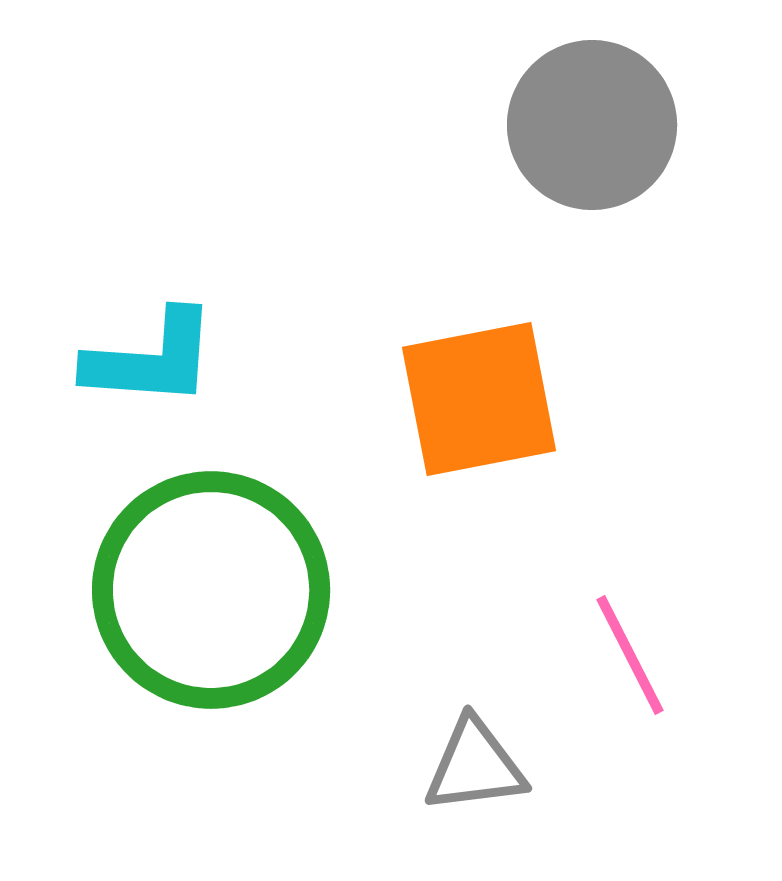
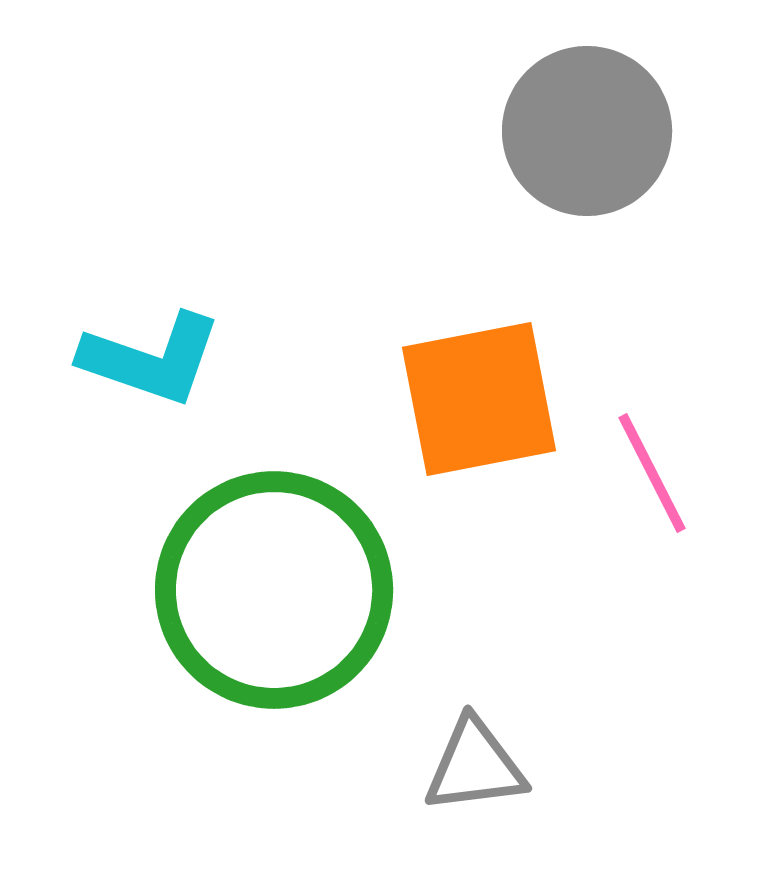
gray circle: moved 5 px left, 6 px down
cyan L-shape: rotated 15 degrees clockwise
green circle: moved 63 px right
pink line: moved 22 px right, 182 px up
